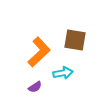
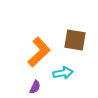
purple semicircle: rotated 32 degrees counterclockwise
